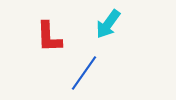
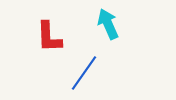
cyan arrow: rotated 120 degrees clockwise
